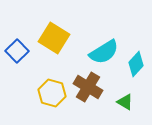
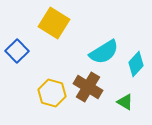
yellow square: moved 15 px up
